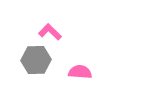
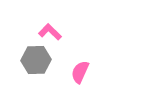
pink semicircle: rotated 70 degrees counterclockwise
